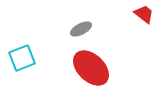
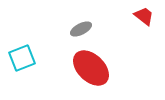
red trapezoid: moved 2 px down
